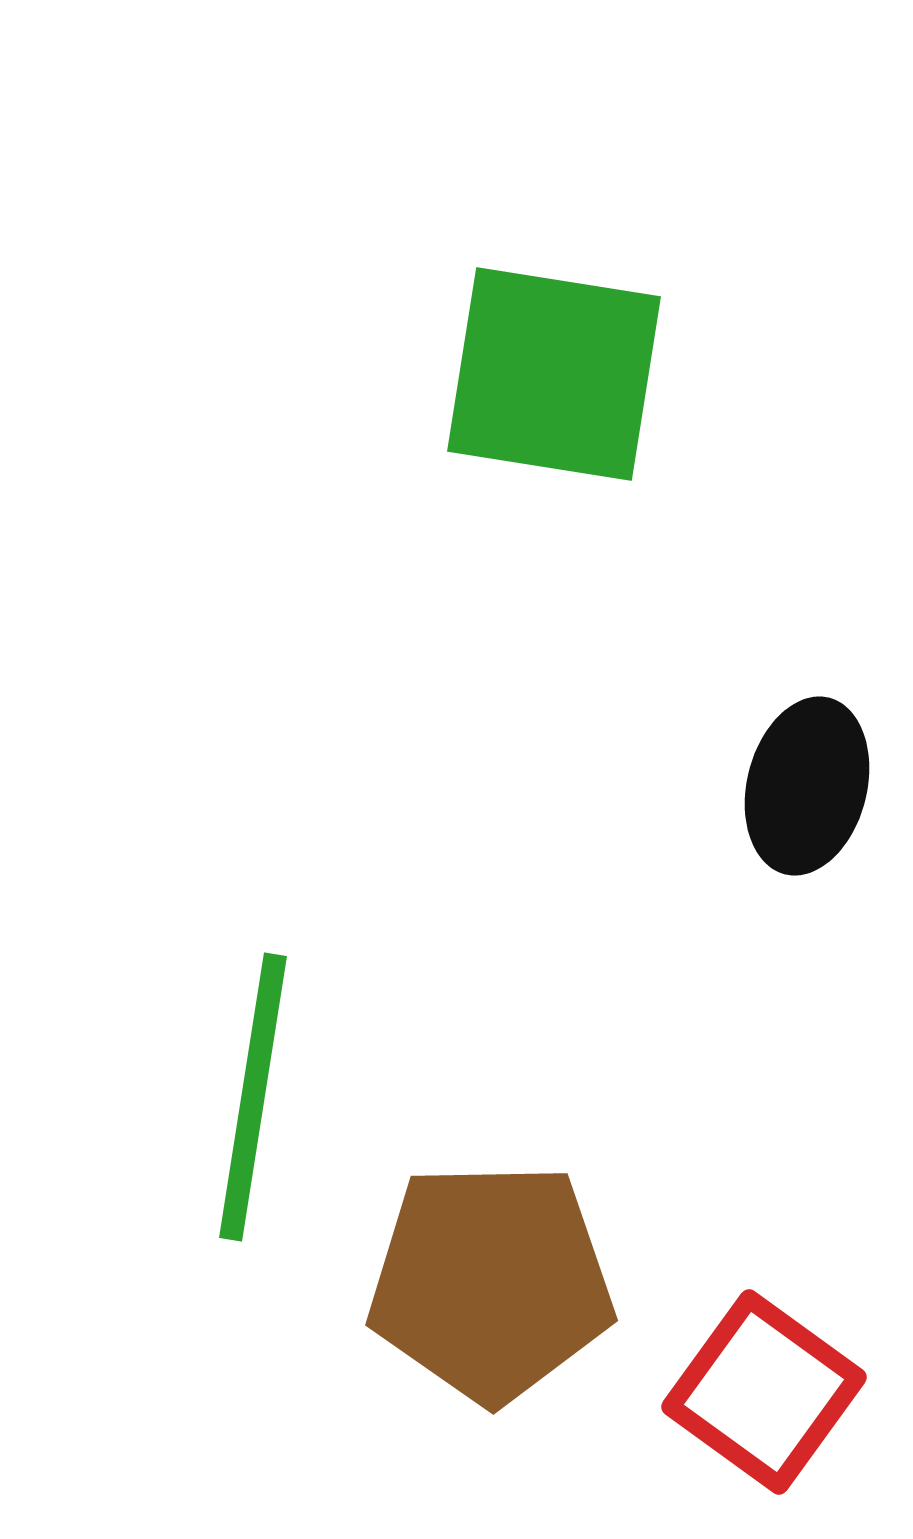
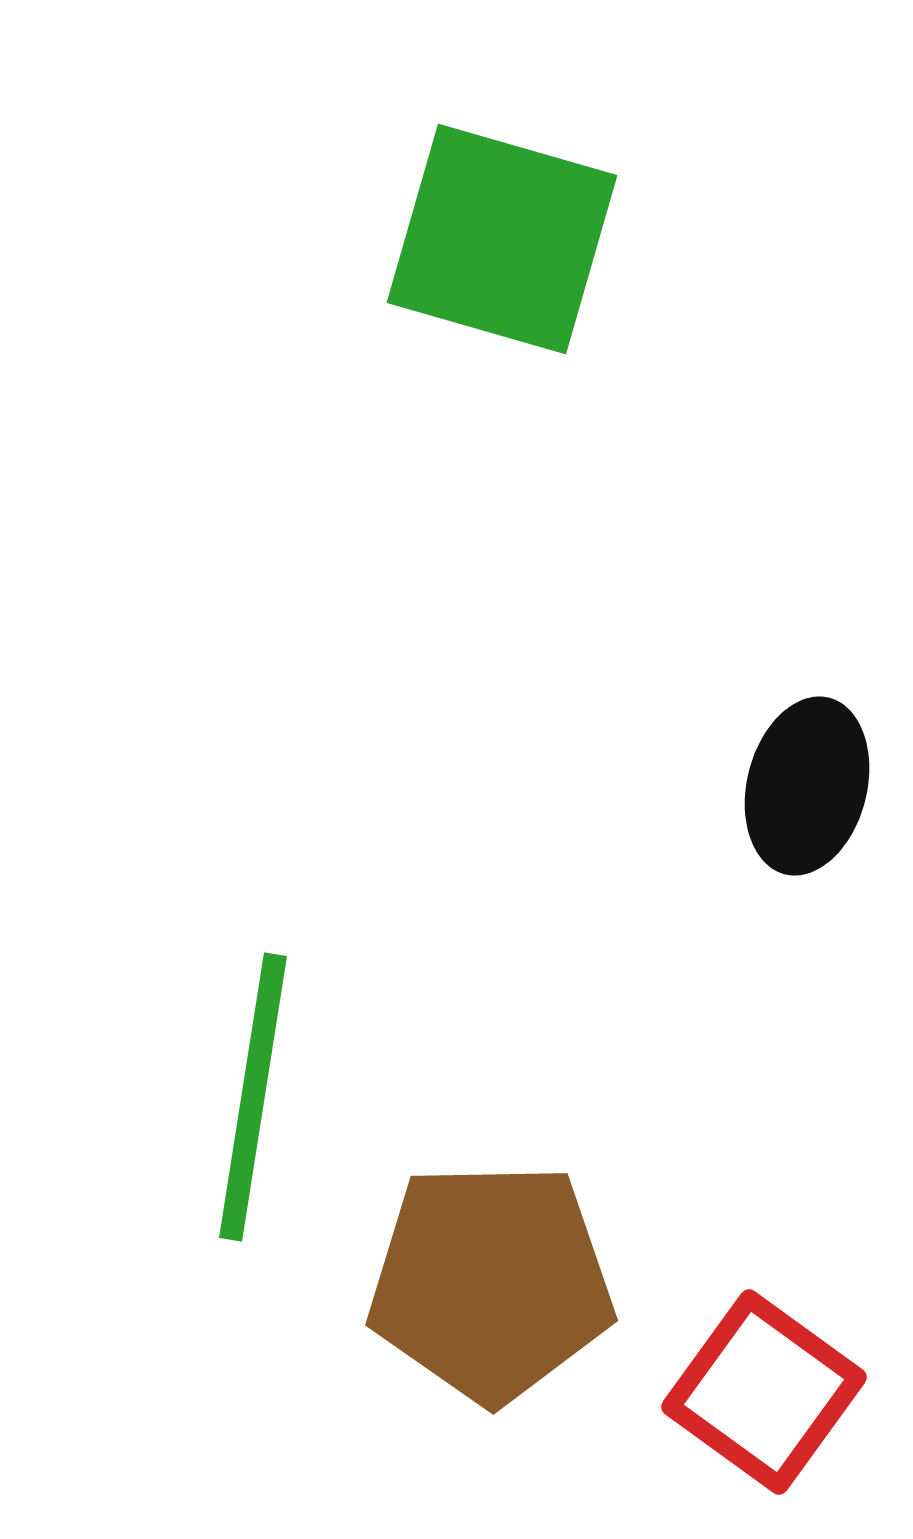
green square: moved 52 px left, 135 px up; rotated 7 degrees clockwise
